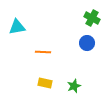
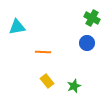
yellow rectangle: moved 2 px right, 2 px up; rotated 40 degrees clockwise
